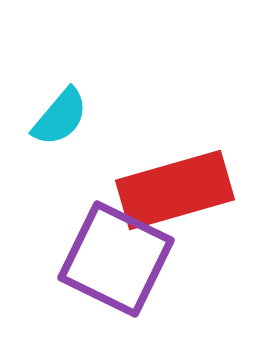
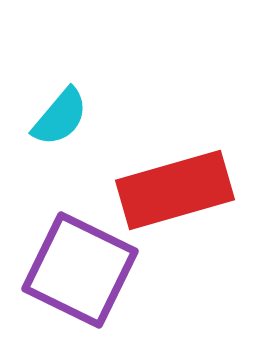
purple square: moved 36 px left, 11 px down
